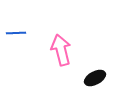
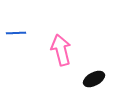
black ellipse: moved 1 px left, 1 px down
